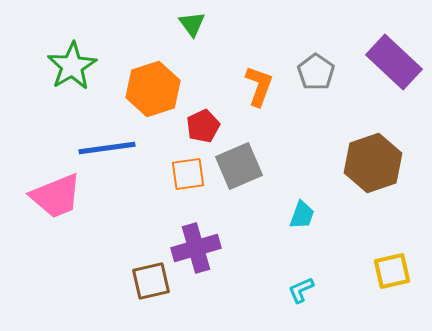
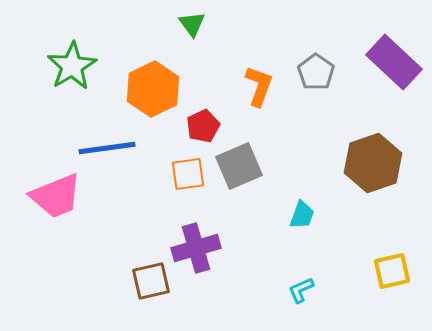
orange hexagon: rotated 8 degrees counterclockwise
